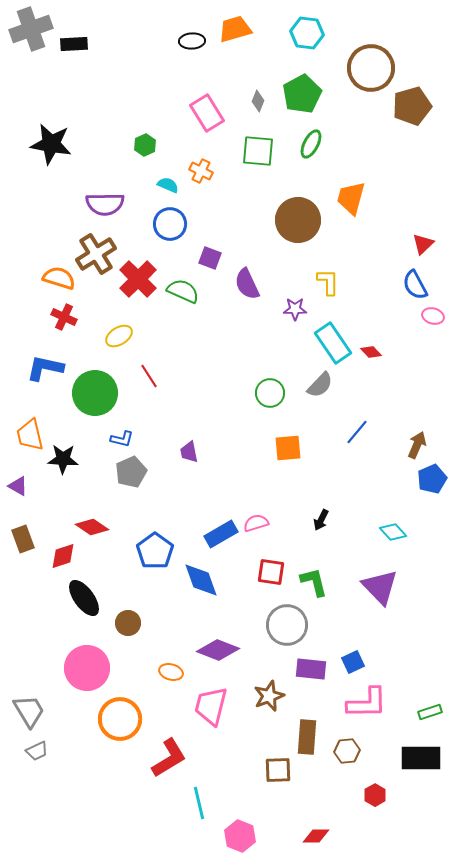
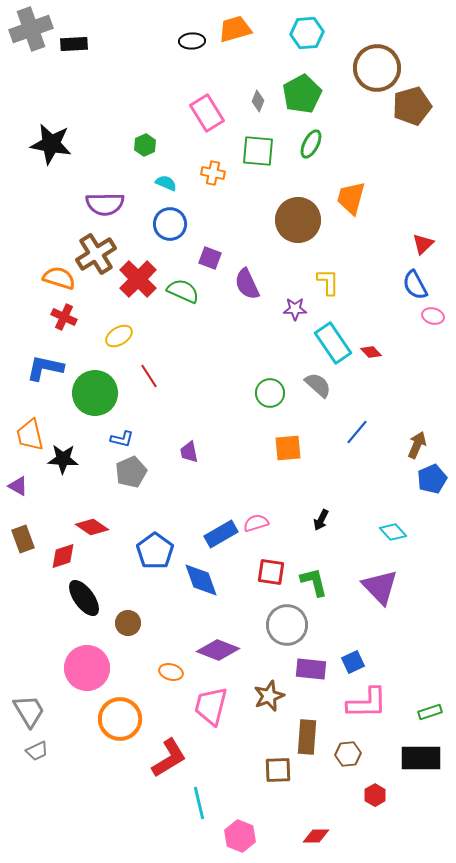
cyan hexagon at (307, 33): rotated 12 degrees counterclockwise
brown circle at (371, 68): moved 6 px right
orange cross at (201, 171): moved 12 px right, 2 px down; rotated 15 degrees counterclockwise
cyan semicircle at (168, 185): moved 2 px left, 2 px up
gray semicircle at (320, 385): moved 2 px left; rotated 92 degrees counterclockwise
brown hexagon at (347, 751): moved 1 px right, 3 px down
